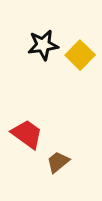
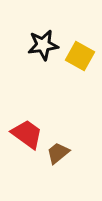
yellow square: moved 1 px down; rotated 16 degrees counterclockwise
brown trapezoid: moved 9 px up
